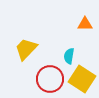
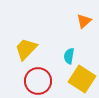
orange triangle: moved 1 px left, 3 px up; rotated 42 degrees counterclockwise
red circle: moved 12 px left, 2 px down
